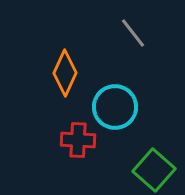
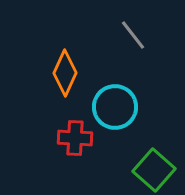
gray line: moved 2 px down
red cross: moved 3 px left, 2 px up
